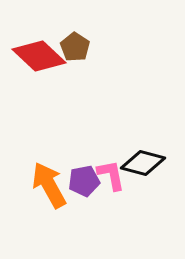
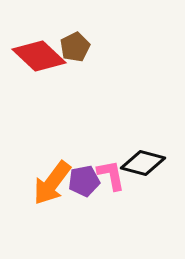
brown pentagon: rotated 12 degrees clockwise
orange arrow: moved 3 px right, 2 px up; rotated 114 degrees counterclockwise
